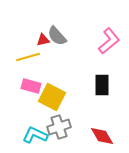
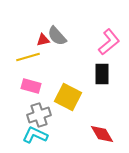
pink L-shape: moved 1 px down
black rectangle: moved 11 px up
yellow square: moved 16 px right
gray cross: moved 20 px left, 12 px up
red diamond: moved 2 px up
